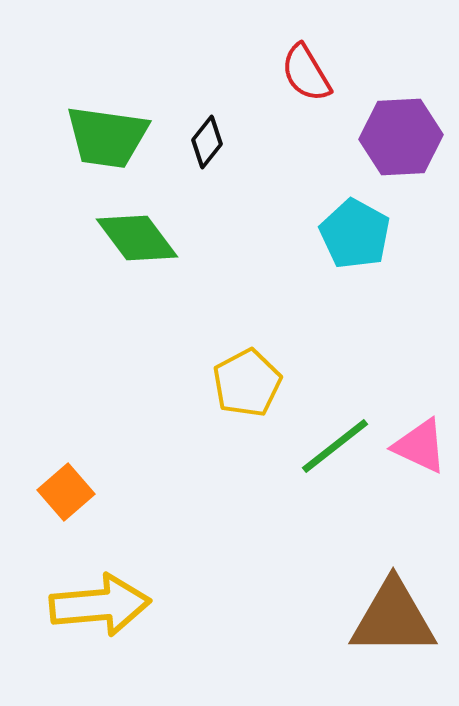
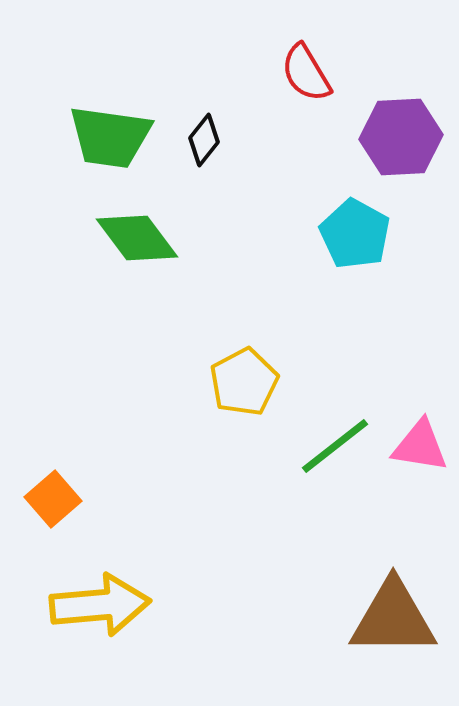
green trapezoid: moved 3 px right
black diamond: moved 3 px left, 2 px up
yellow pentagon: moved 3 px left, 1 px up
pink triangle: rotated 16 degrees counterclockwise
orange square: moved 13 px left, 7 px down
